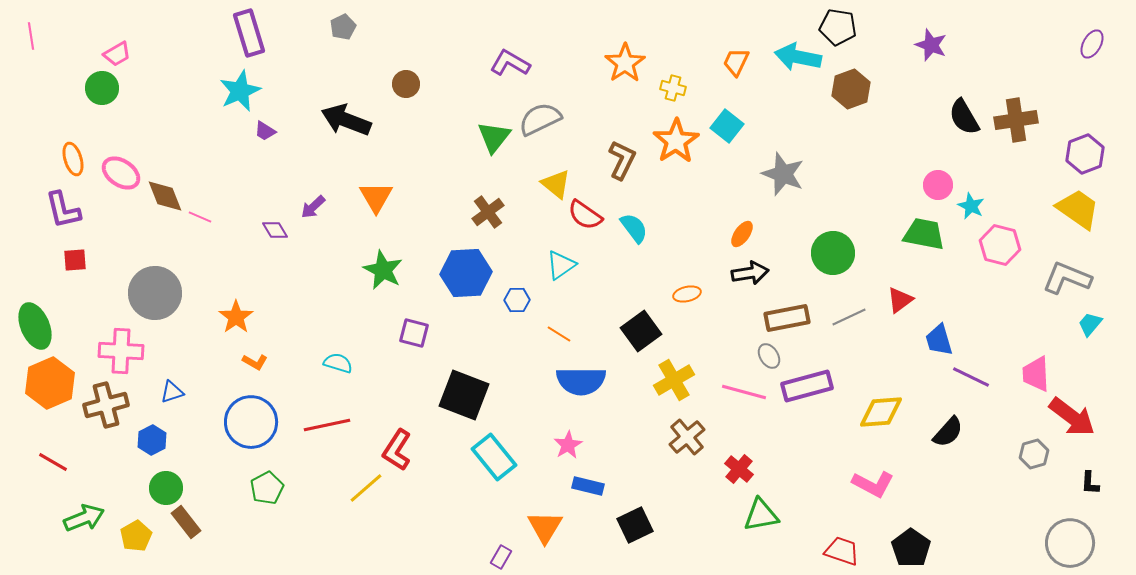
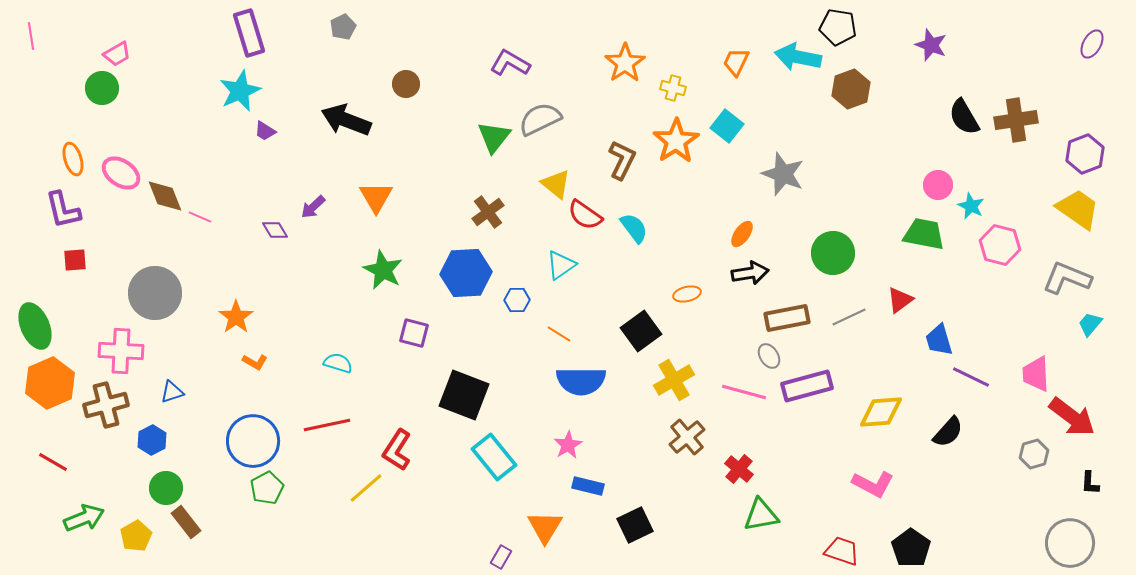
blue circle at (251, 422): moved 2 px right, 19 px down
